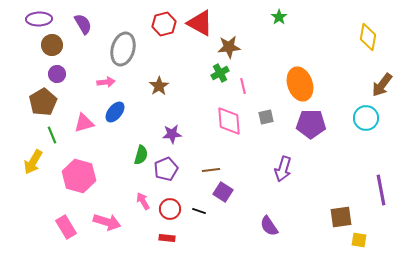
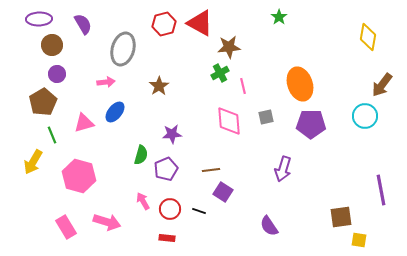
cyan circle at (366, 118): moved 1 px left, 2 px up
